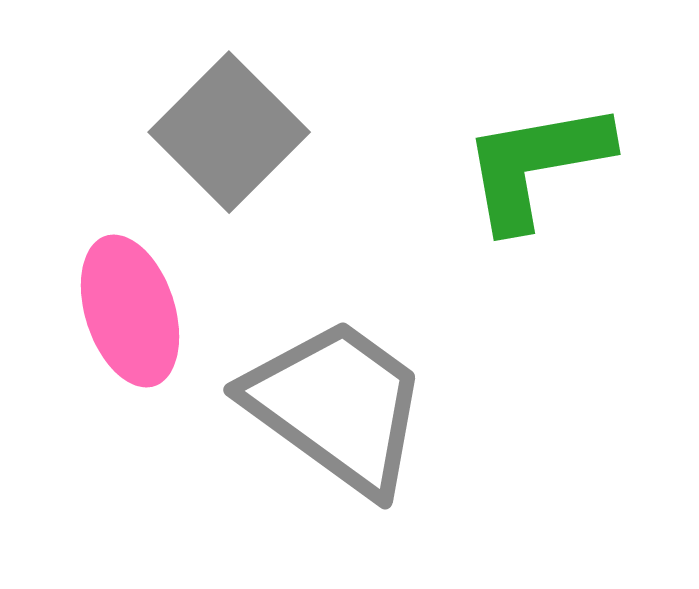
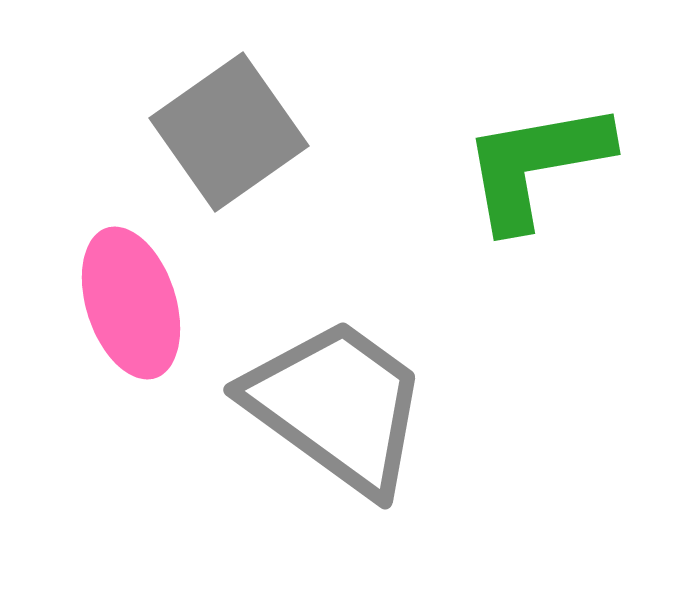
gray square: rotated 10 degrees clockwise
pink ellipse: moved 1 px right, 8 px up
